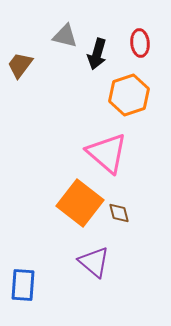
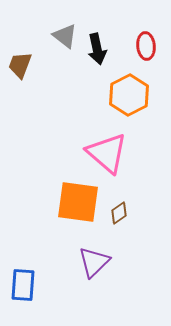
gray triangle: rotated 24 degrees clockwise
red ellipse: moved 6 px right, 3 px down
black arrow: moved 5 px up; rotated 28 degrees counterclockwise
brown trapezoid: rotated 16 degrees counterclockwise
orange hexagon: rotated 9 degrees counterclockwise
orange square: moved 2 px left, 1 px up; rotated 30 degrees counterclockwise
brown diamond: rotated 70 degrees clockwise
purple triangle: rotated 36 degrees clockwise
